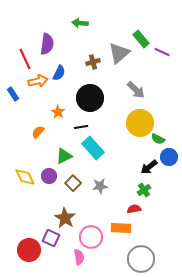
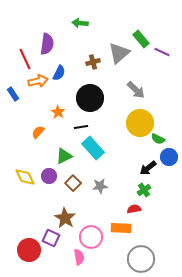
black arrow: moved 1 px left, 1 px down
